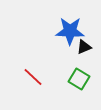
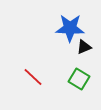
blue star: moved 3 px up
